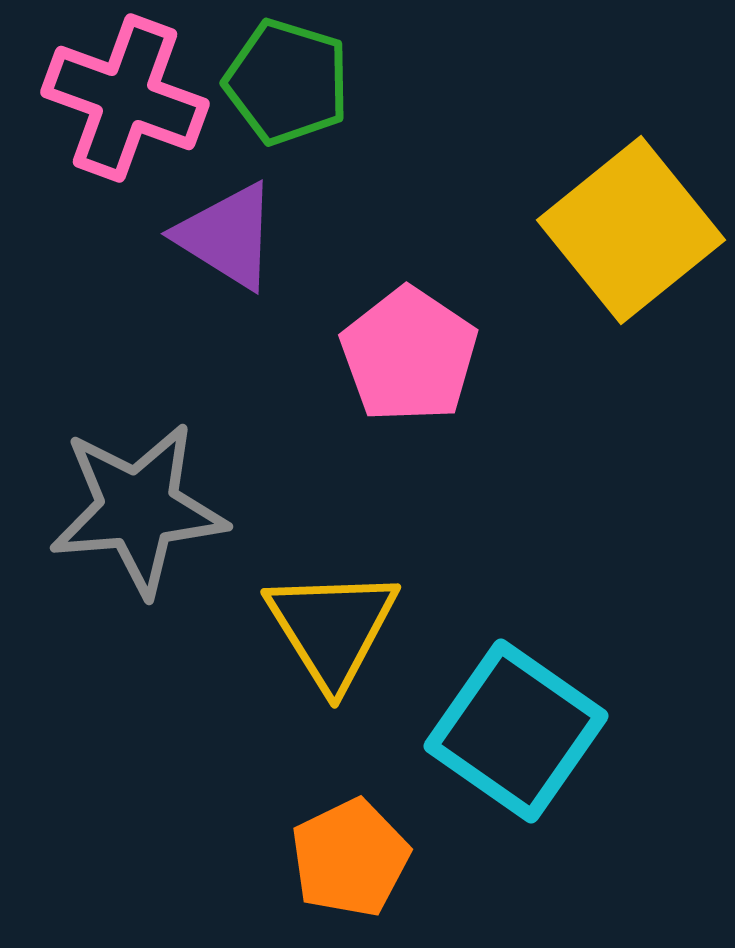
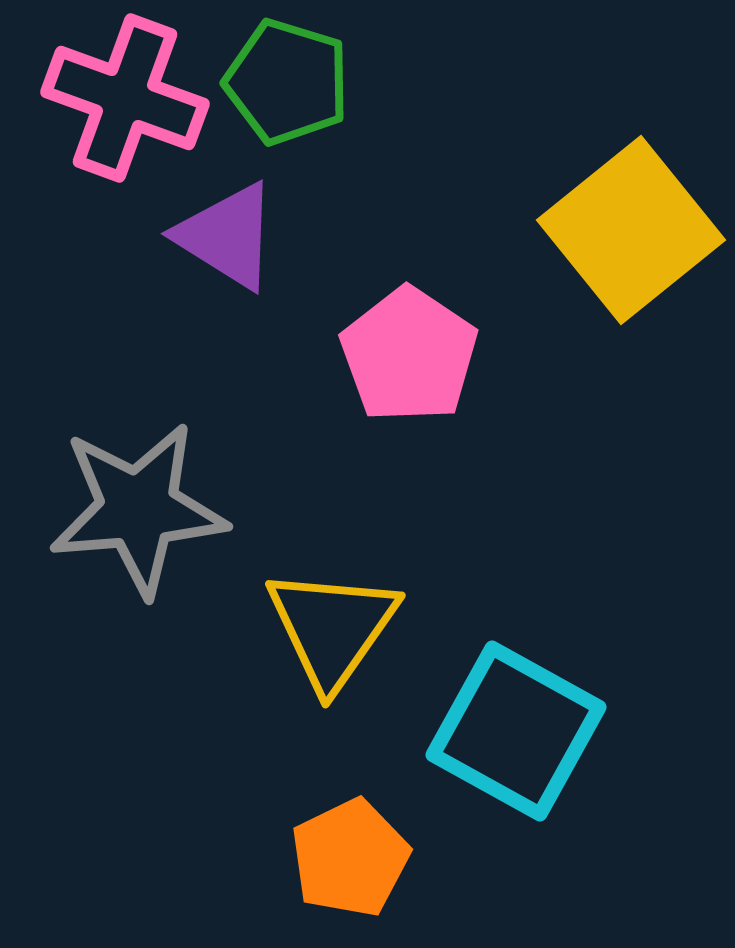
yellow triangle: rotated 7 degrees clockwise
cyan square: rotated 6 degrees counterclockwise
